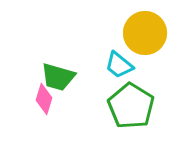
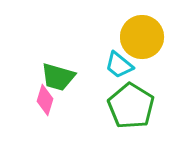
yellow circle: moved 3 px left, 4 px down
pink diamond: moved 1 px right, 1 px down
